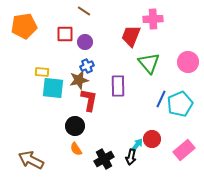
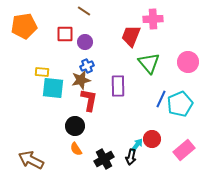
brown star: moved 2 px right
